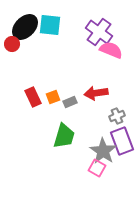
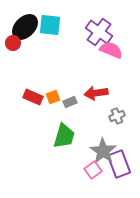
red circle: moved 1 px right, 1 px up
red rectangle: rotated 42 degrees counterclockwise
purple rectangle: moved 3 px left, 23 px down
pink square: moved 4 px left, 2 px down; rotated 24 degrees clockwise
